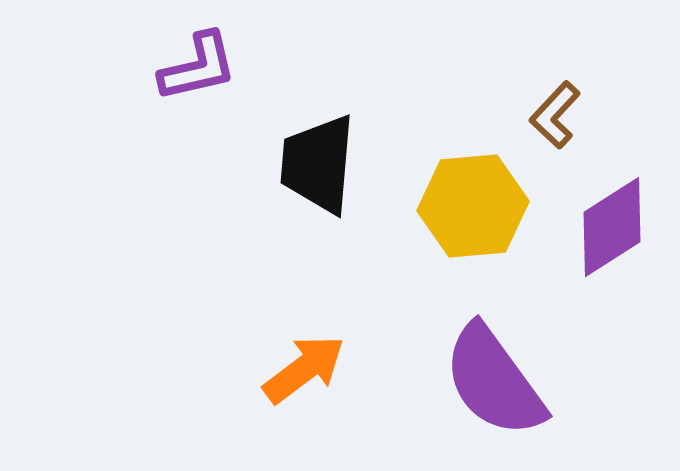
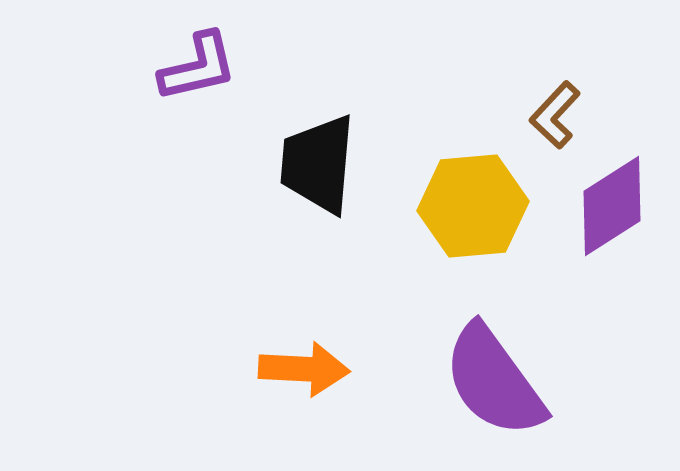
purple diamond: moved 21 px up
orange arrow: rotated 40 degrees clockwise
